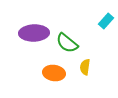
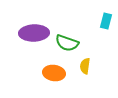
cyan rectangle: rotated 28 degrees counterclockwise
green semicircle: rotated 20 degrees counterclockwise
yellow semicircle: moved 1 px up
